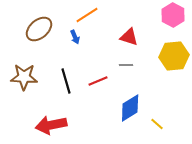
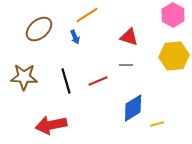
blue diamond: moved 3 px right
yellow line: rotated 56 degrees counterclockwise
